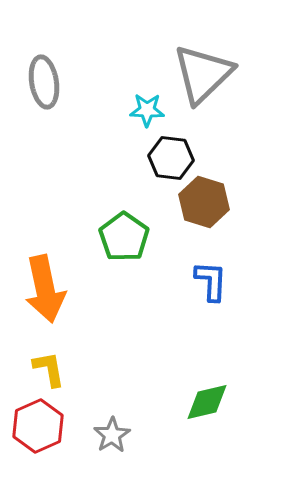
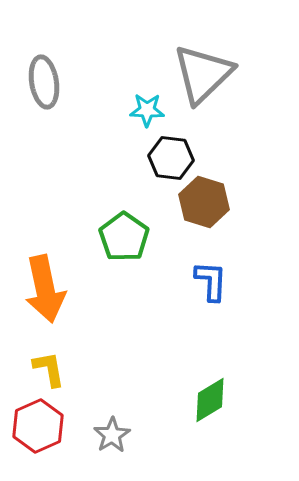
green diamond: moved 3 px right, 2 px up; rotated 18 degrees counterclockwise
